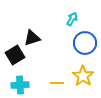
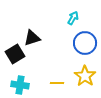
cyan arrow: moved 1 px right, 1 px up
black square: moved 1 px up
yellow star: moved 2 px right
cyan cross: rotated 12 degrees clockwise
